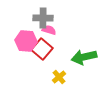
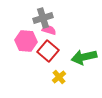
gray cross: rotated 18 degrees counterclockwise
red square: moved 6 px right, 2 px down
